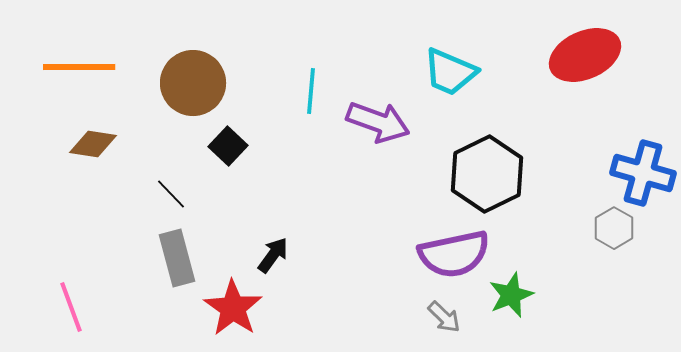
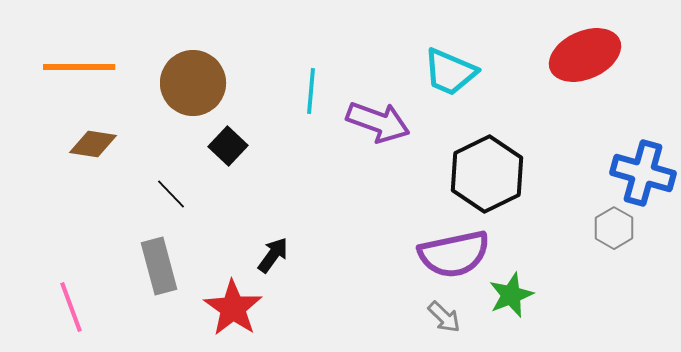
gray rectangle: moved 18 px left, 8 px down
